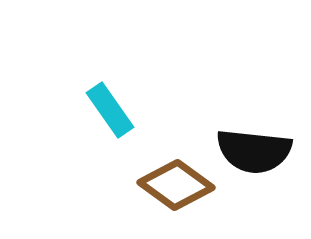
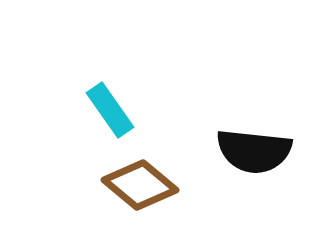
brown diamond: moved 36 px left; rotated 4 degrees clockwise
